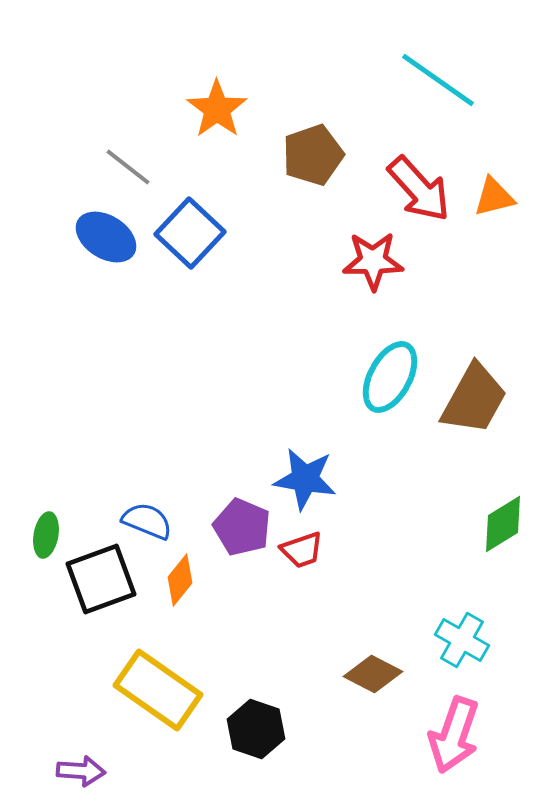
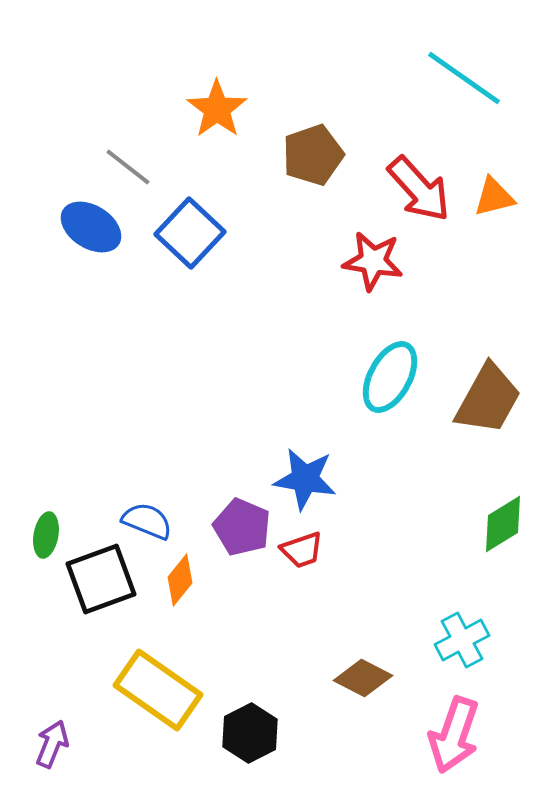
cyan line: moved 26 px right, 2 px up
blue ellipse: moved 15 px left, 10 px up
red star: rotated 10 degrees clockwise
brown trapezoid: moved 14 px right
cyan cross: rotated 32 degrees clockwise
brown diamond: moved 10 px left, 4 px down
black hexagon: moved 6 px left, 4 px down; rotated 14 degrees clockwise
purple arrow: moved 29 px left, 27 px up; rotated 72 degrees counterclockwise
